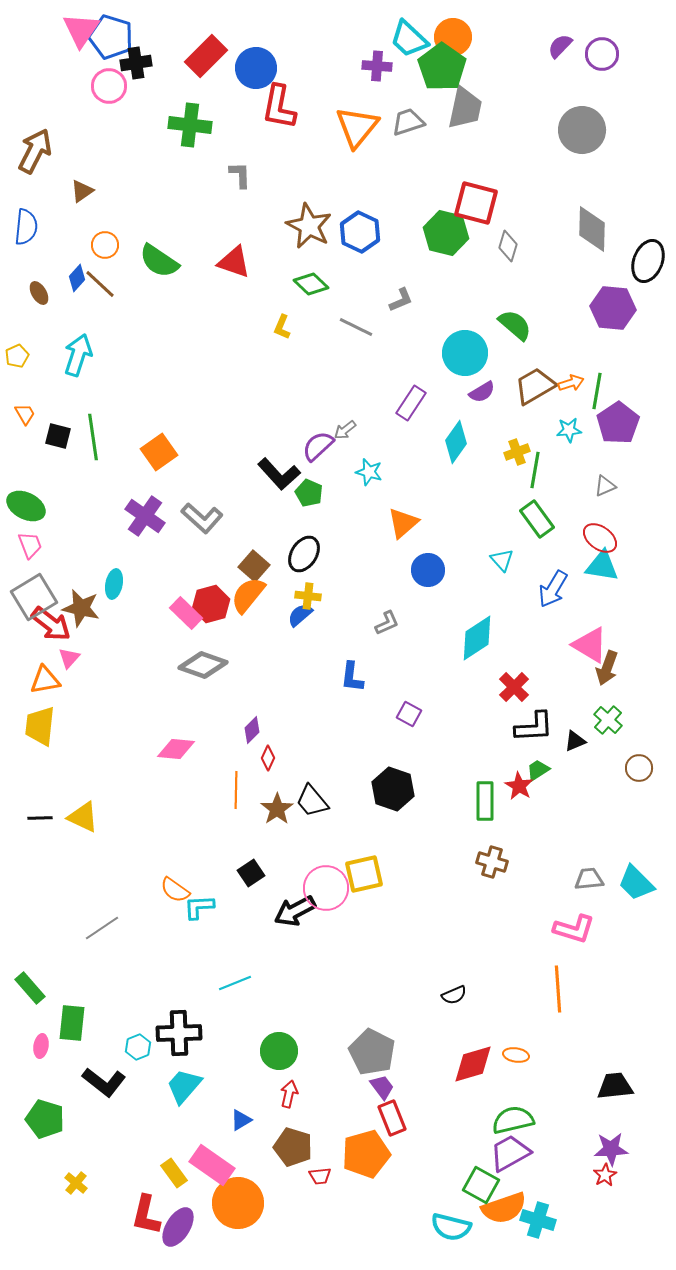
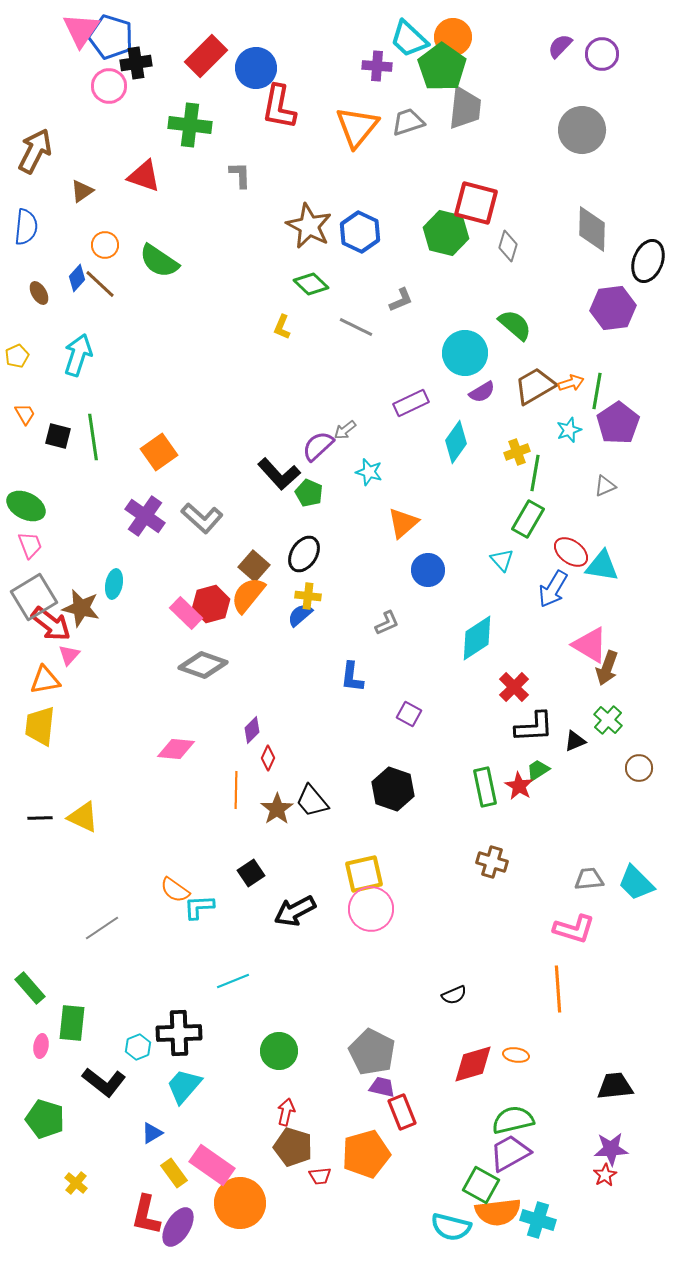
gray trapezoid at (465, 108): rotated 6 degrees counterclockwise
red triangle at (234, 262): moved 90 px left, 86 px up
purple hexagon at (613, 308): rotated 12 degrees counterclockwise
purple rectangle at (411, 403): rotated 32 degrees clockwise
cyan star at (569, 430): rotated 15 degrees counterclockwise
green line at (535, 470): moved 3 px down
green rectangle at (537, 519): moved 9 px left; rotated 66 degrees clockwise
red ellipse at (600, 538): moved 29 px left, 14 px down
pink triangle at (69, 658): moved 3 px up
green rectangle at (485, 801): moved 14 px up; rotated 12 degrees counterclockwise
pink circle at (326, 888): moved 45 px right, 21 px down
cyan line at (235, 983): moved 2 px left, 2 px up
purple trapezoid at (382, 1087): rotated 40 degrees counterclockwise
red arrow at (289, 1094): moved 3 px left, 18 px down
red rectangle at (392, 1118): moved 10 px right, 6 px up
blue triangle at (241, 1120): moved 89 px left, 13 px down
orange circle at (238, 1203): moved 2 px right
orange semicircle at (504, 1208): moved 6 px left, 4 px down; rotated 12 degrees clockwise
